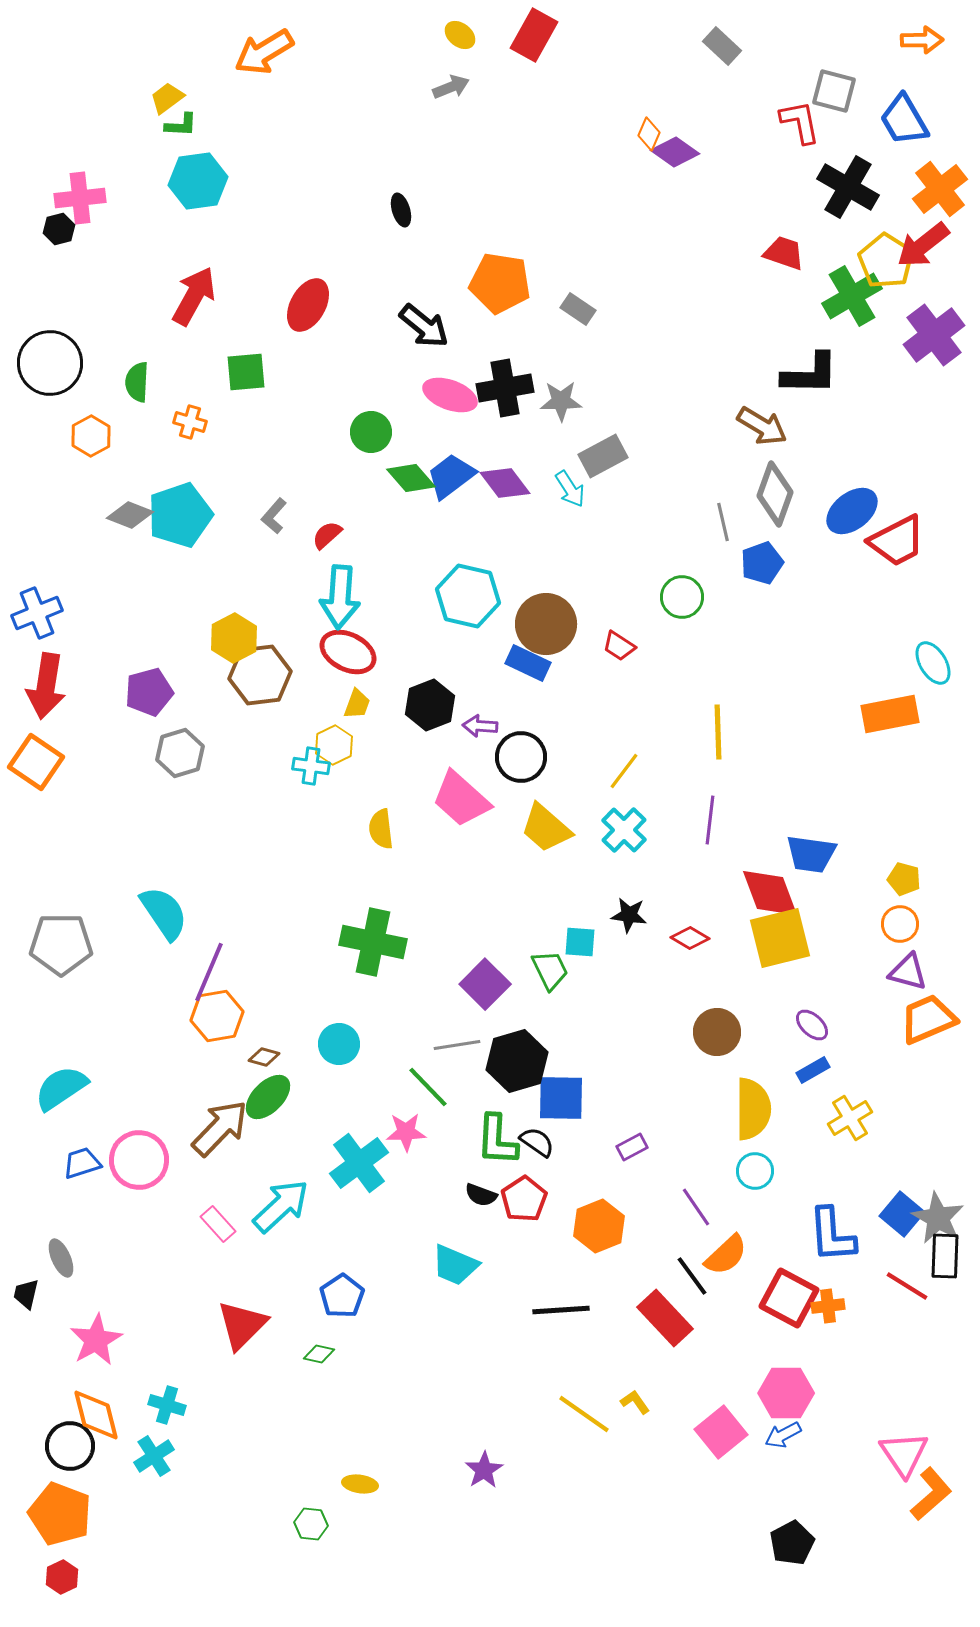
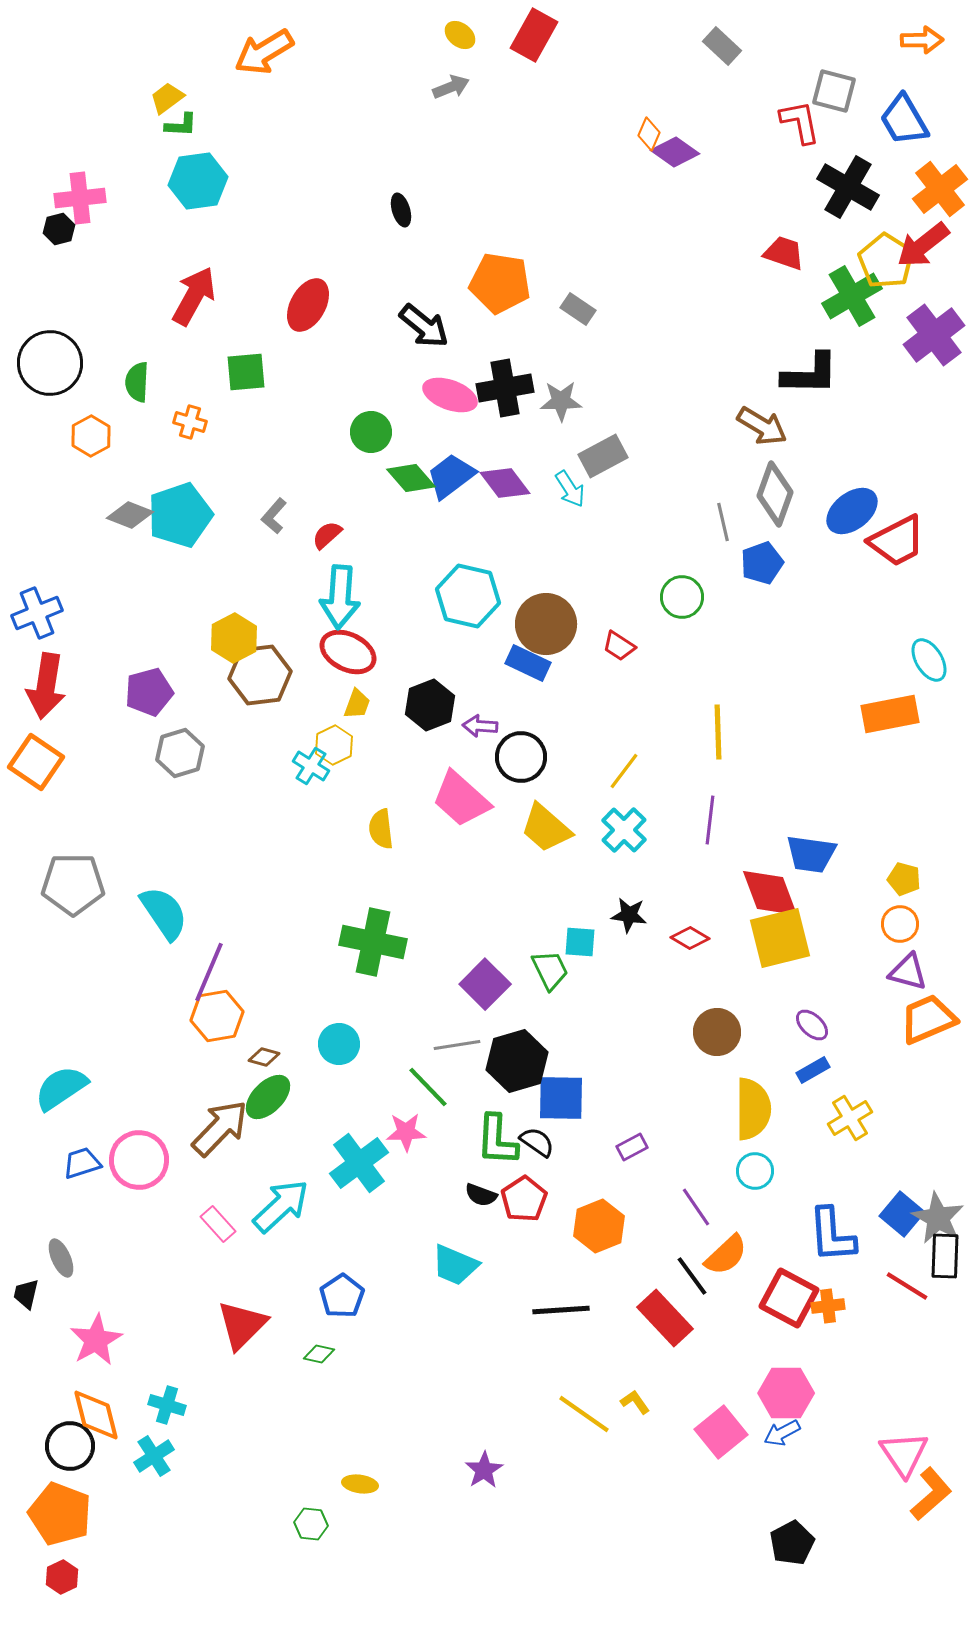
cyan ellipse at (933, 663): moved 4 px left, 3 px up
cyan cross at (311, 766): rotated 24 degrees clockwise
gray pentagon at (61, 944): moved 12 px right, 60 px up
blue arrow at (783, 1435): moved 1 px left, 2 px up
